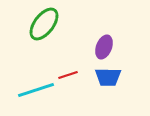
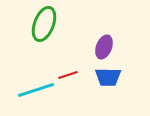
green ellipse: rotated 16 degrees counterclockwise
